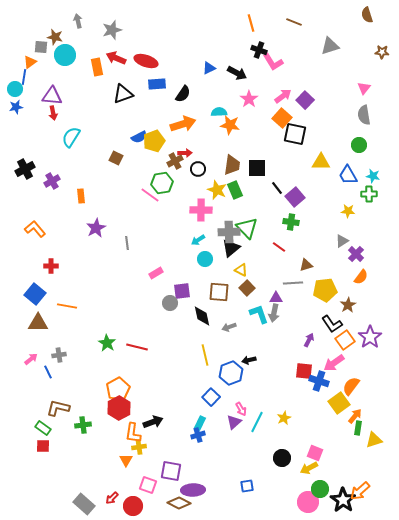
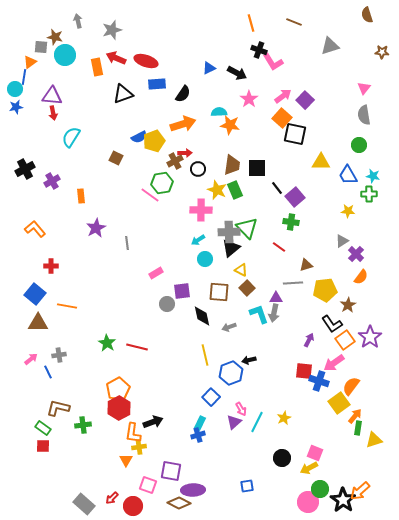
gray circle at (170, 303): moved 3 px left, 1 px down
